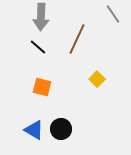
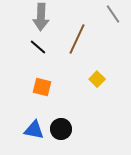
blue triangle: rotated 20 degrees counterclockwise
